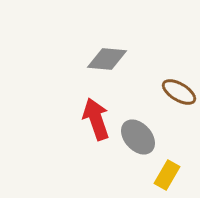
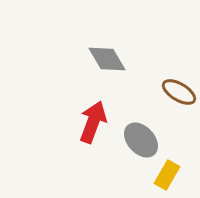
gray diamond: rotated 54 degrees clockwise
red arrow: moved 3 px left, 3 px down; rotated 39 degrees clockwise
gray ellipse: moved 3 px right, 3 px down
